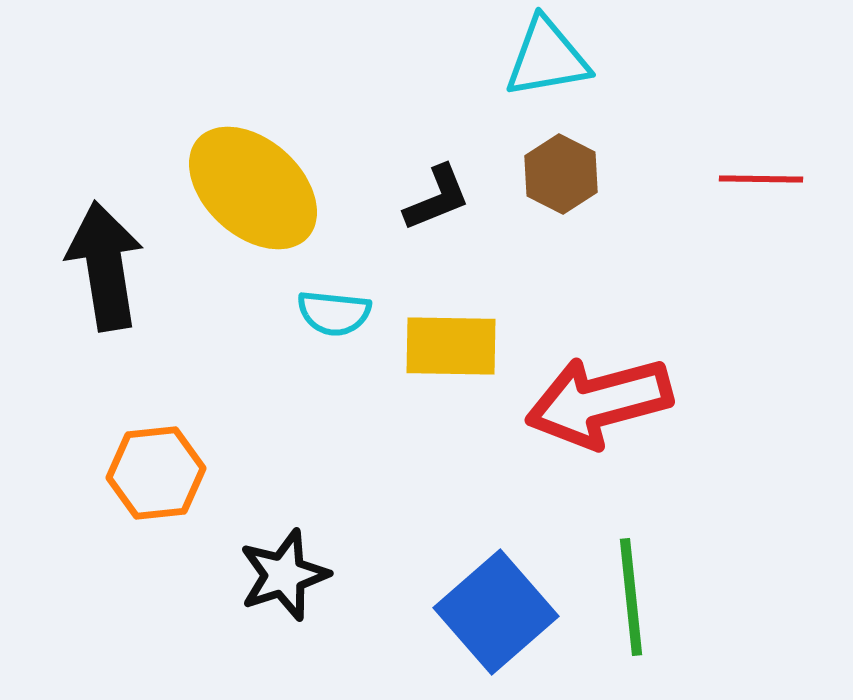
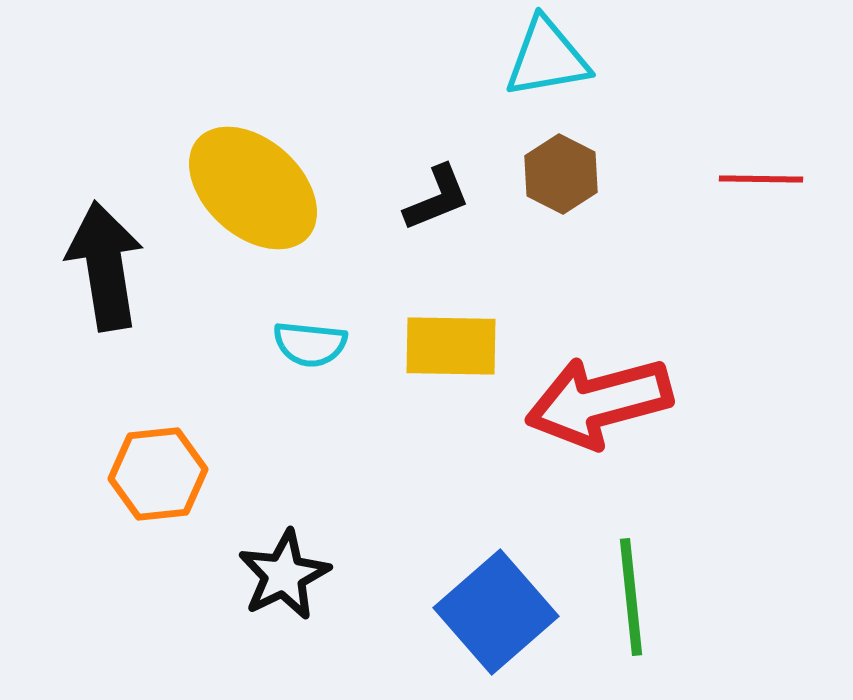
cyan semicircle: moved 24 px left, 31 px down
orange hexagon: moved 2 px right, 1 px down
black star: rotated 8 degrees counterclockwise
